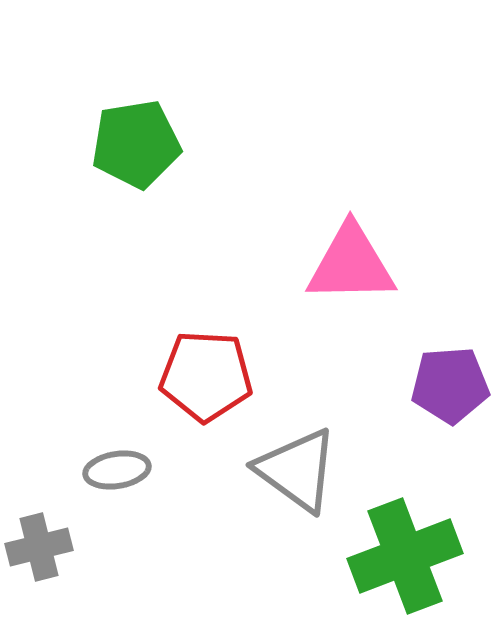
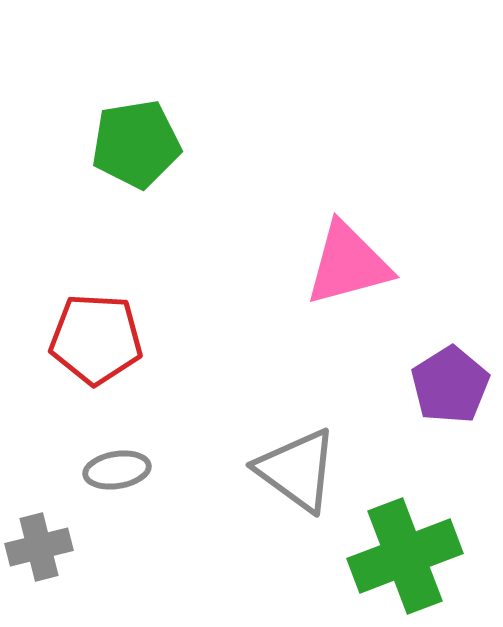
pink triangle: moved 3 px left; rotated 14 degrees counterclockwise
red pentagon: moved 110 px left, 37 px up
purple pentagon: rotated 28 degrees counterclockwise
